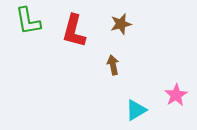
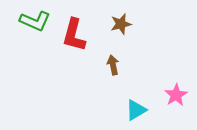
green L-shape: moved 7 px right; rotated 56 degrees counterclockwise
red L-shape: moved 4 px down
